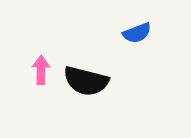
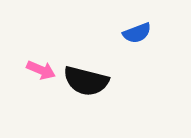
pink arrow: rotated 112 degrees clockwise
